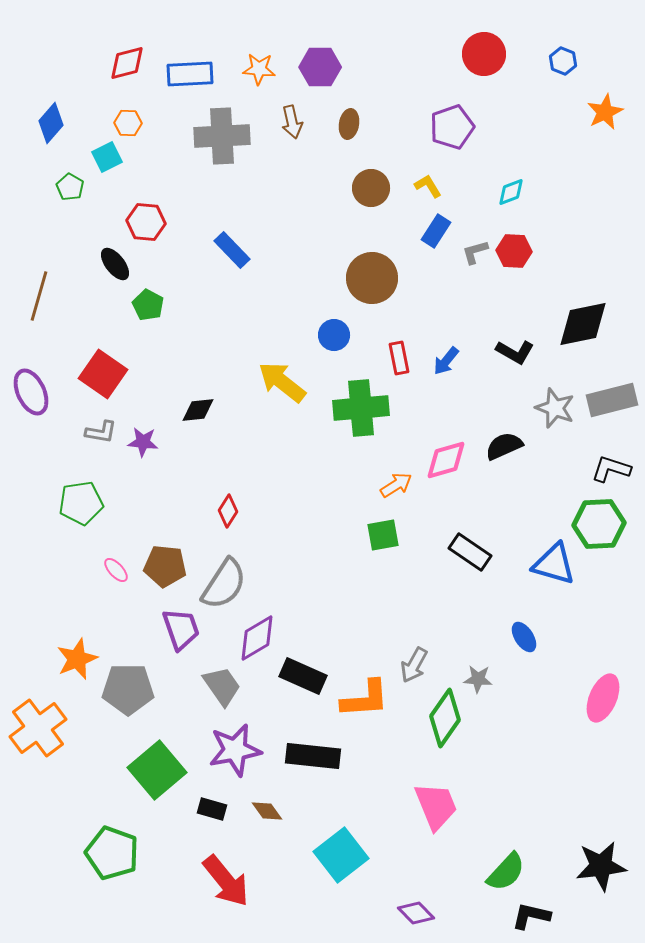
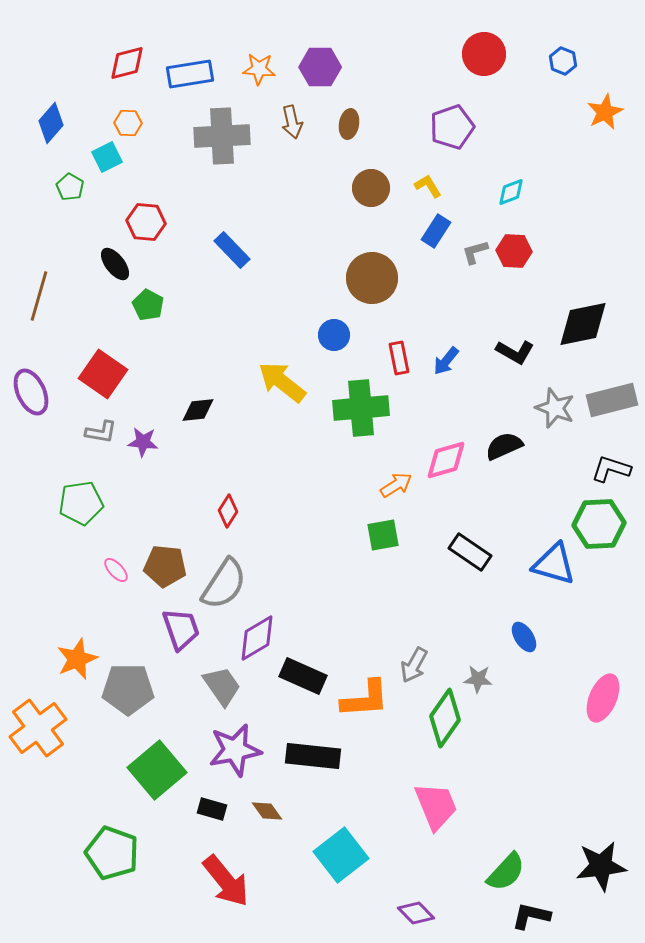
blue rectangle at (190, 74): rotated 6 degrees counterclockwise
